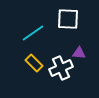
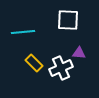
white square: moved 1 px down
cyan line: moved 10 px left, 1 px up; rotated 30 degrees clockwise
